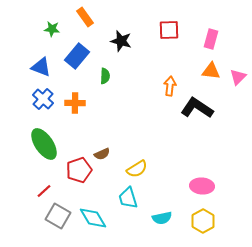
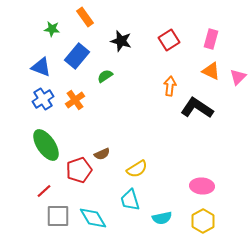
red square: moved 10 px down; rotated 30 degrees counterclockwise
orange triangle: rotated 18 degrees clockwise
green semicircle: rotated 126 degrees counterclockwise
blue cross: rotated 15 degrees clockwise
orange cross: moved 3 px up; rotated 36 degrees counterclockwise
green ellipse: moved 2 px right, 1 px down
cyan trapezoid: moved 2 px right, 2 px down
gray square: rotated 30 degrees counterclockwise
